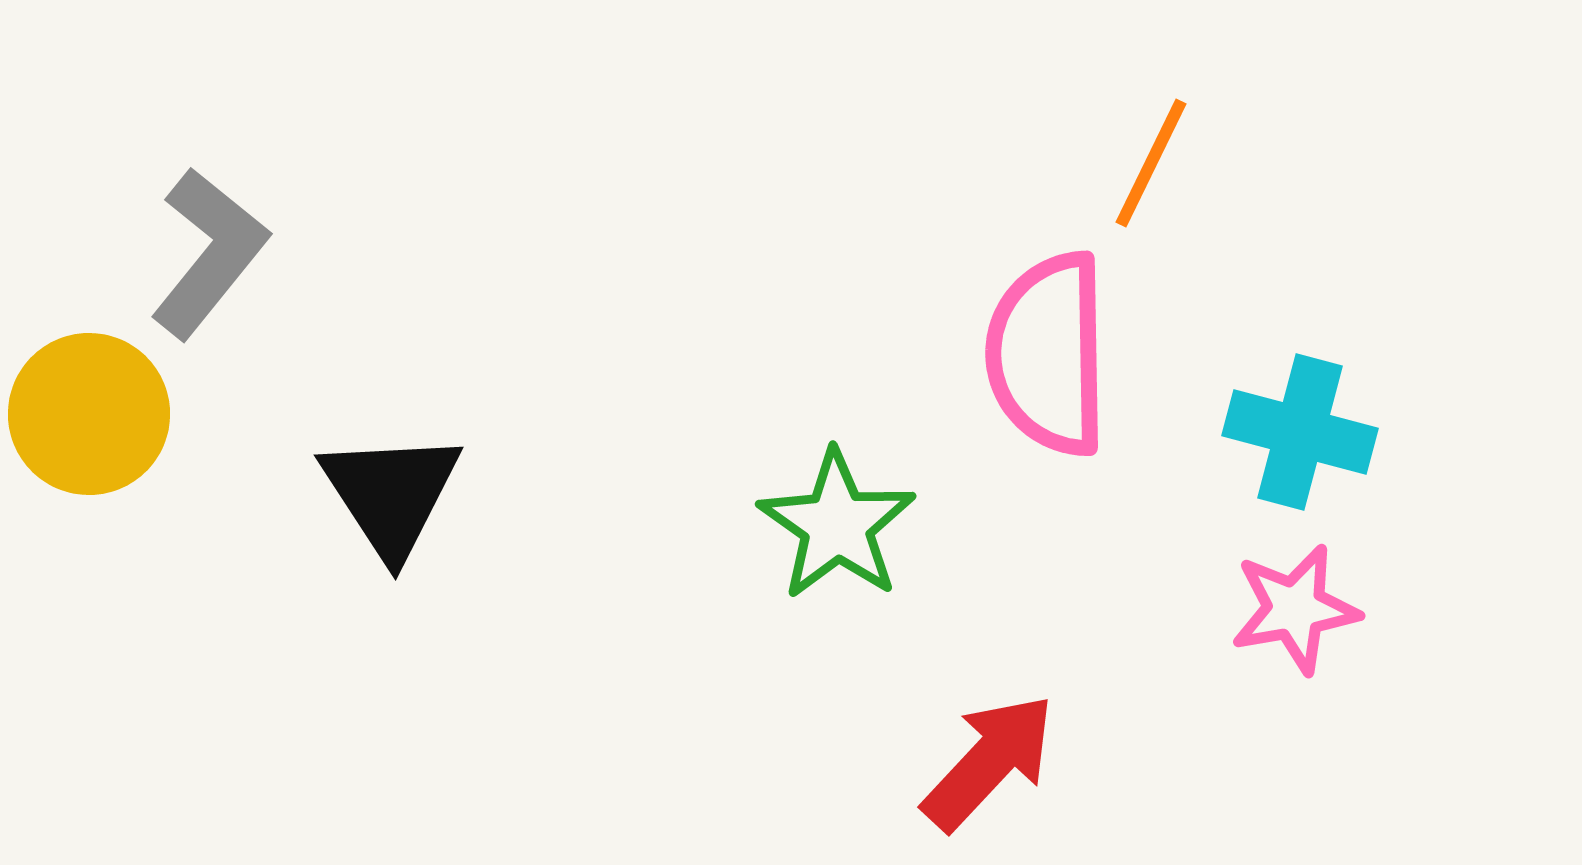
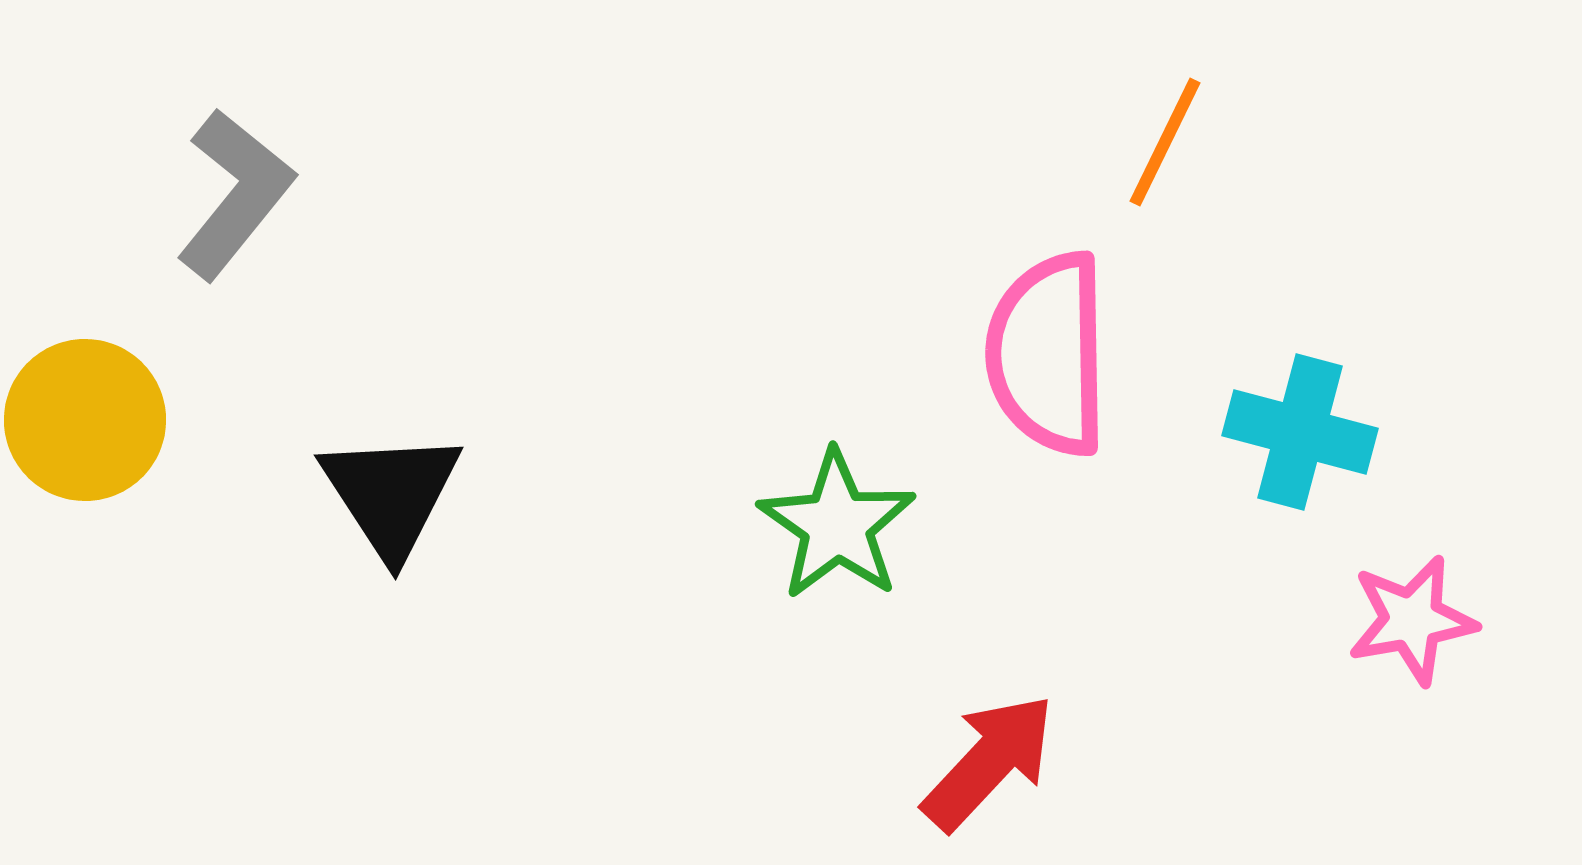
orange line: moved 14 px right, 21 px up
gray L-shape: moved 26 px right, 59 px up
yellow circle: moved 4 px left, 6 px down
pink star: moved 117 px right, 11 px down
